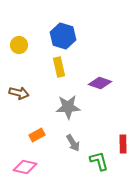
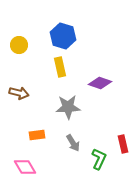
yellow rectangle: moved 1 px right
orange rectangle: rotated 21 degrees clockwise
red rectangle: rotated 12 degrees counterclockwise
green L-shape: moved 2 px up; rotated 40 degrees clockwise
pink diamond: rotated 45 degrees clockwise
